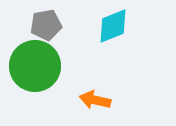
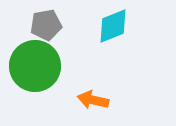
orange arrow: moved 2 px left
